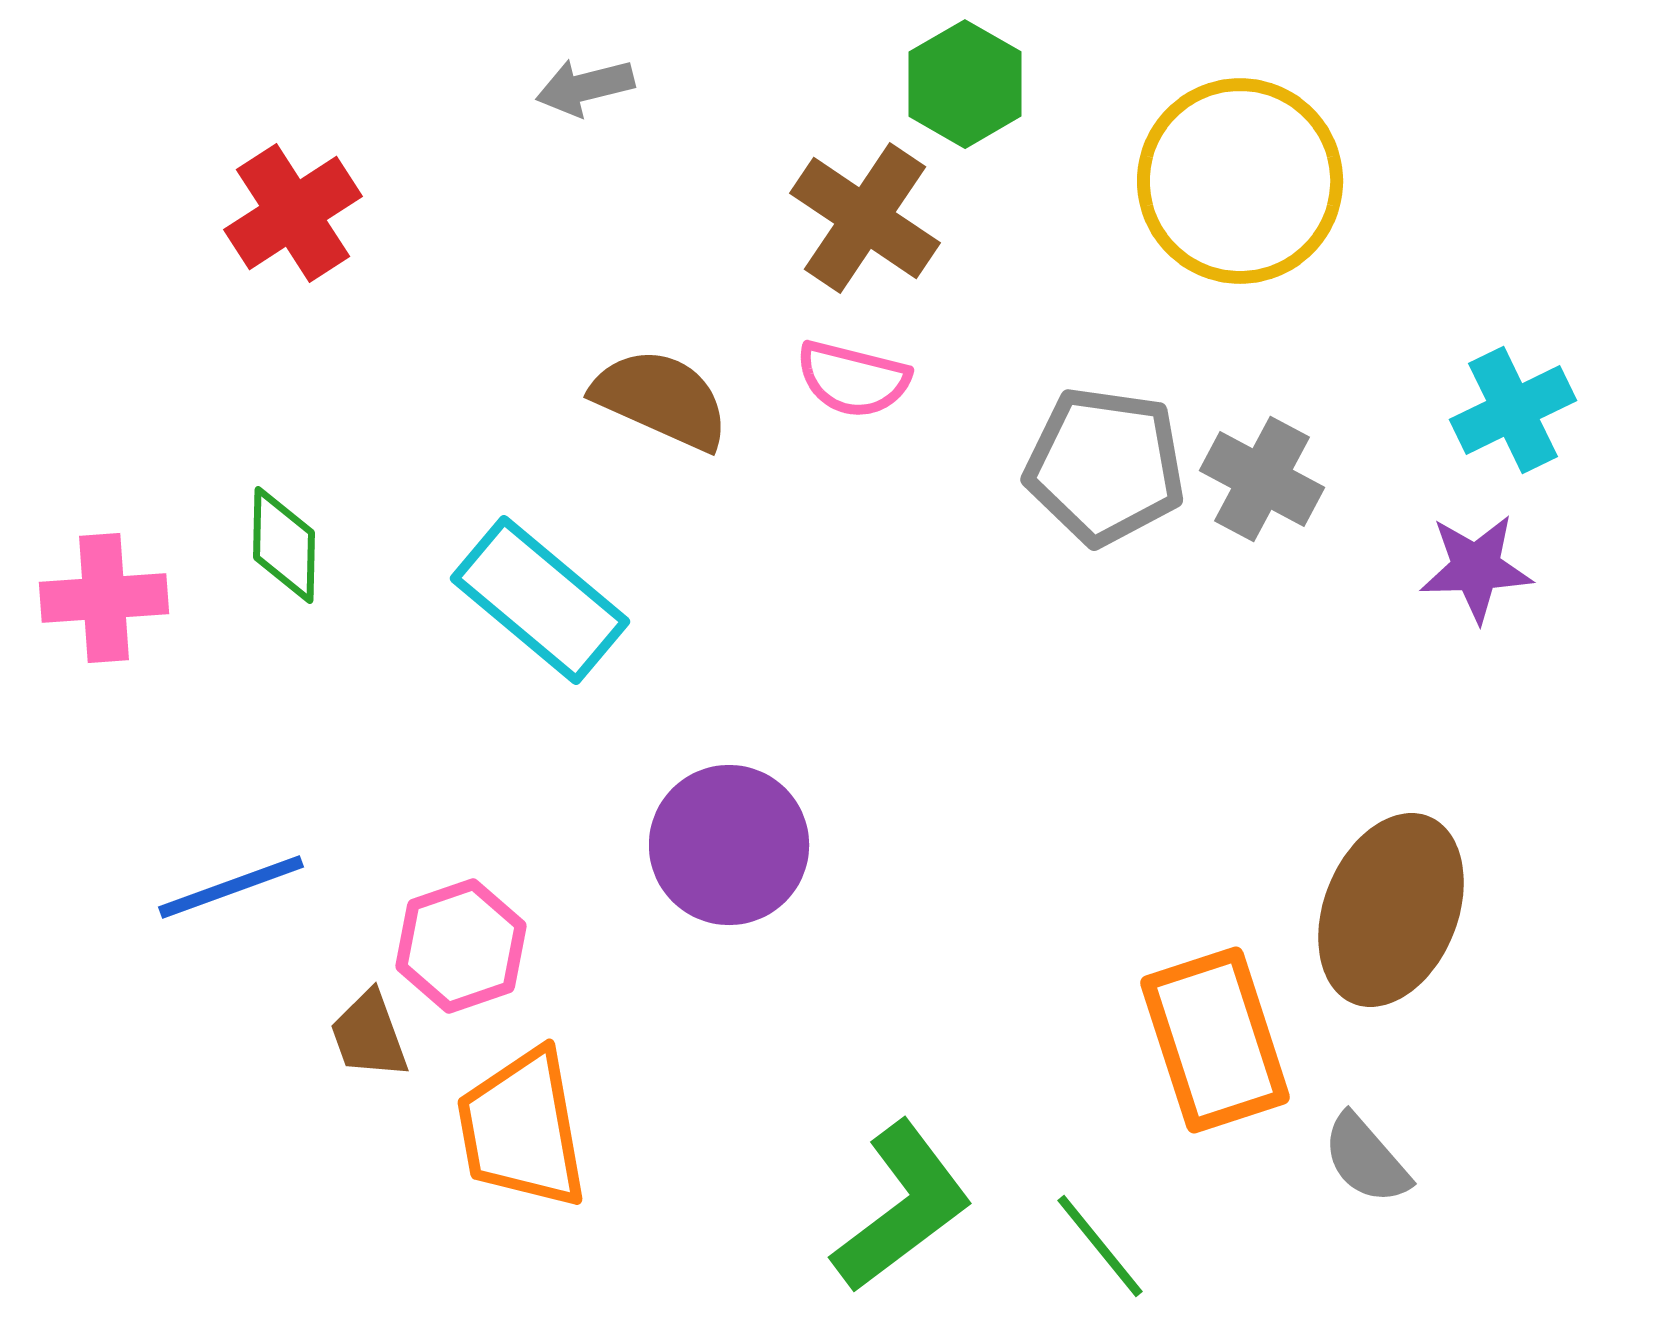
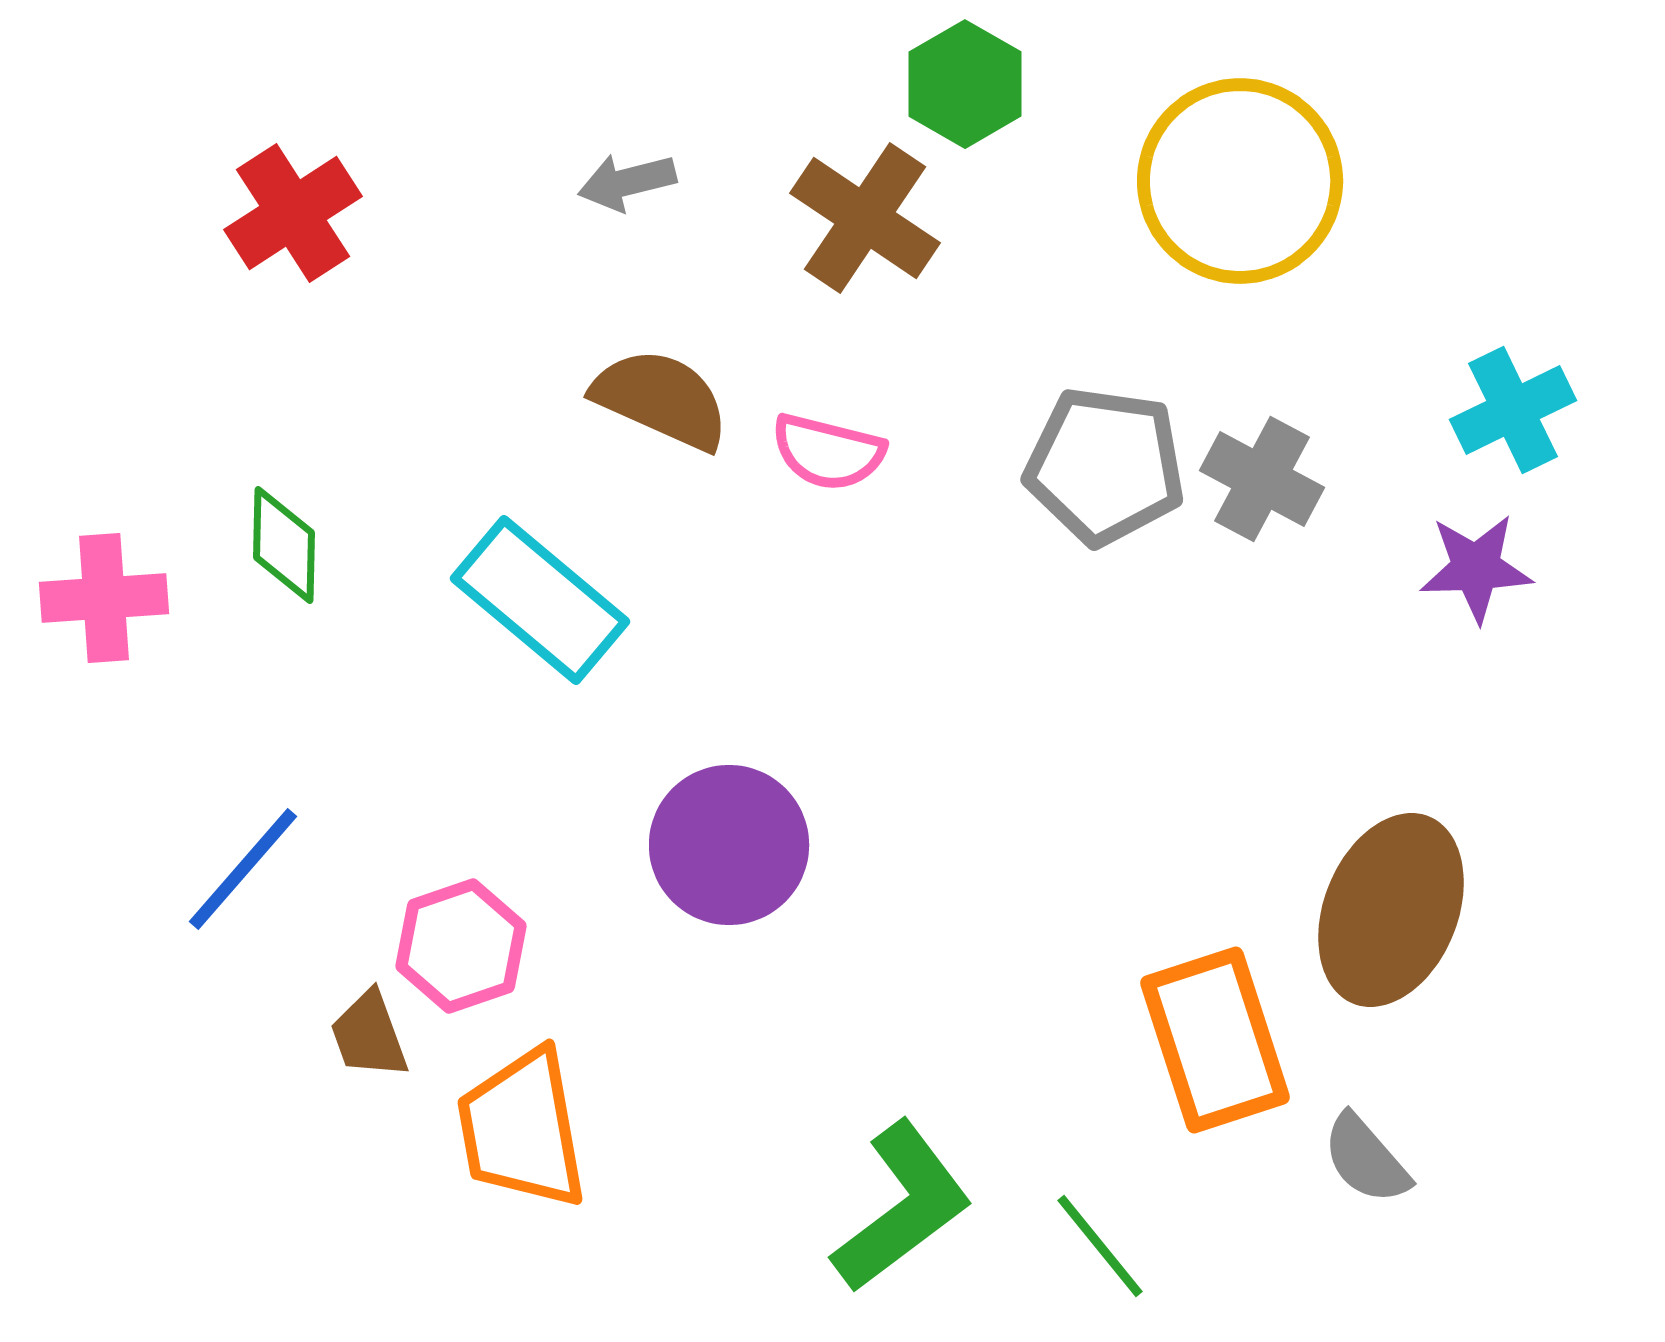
gray arrow: moved 42 px right, 95 px down
pink semicircle: moved 25 px left, 73 px down
blue line: moved 12 px right, 18 px up; rotated 29 degrees counterclockwise
